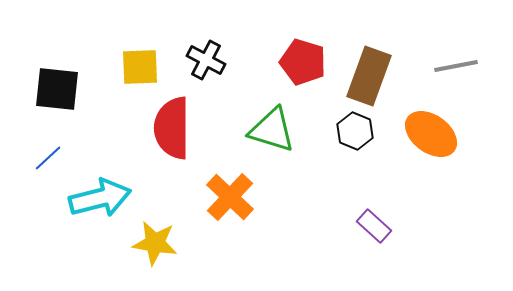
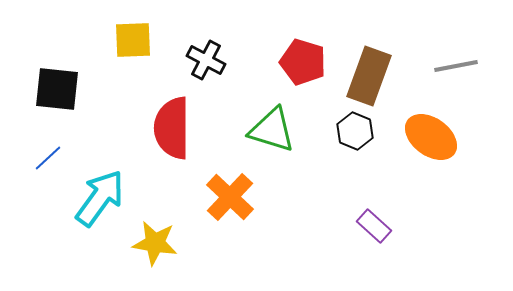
yellow square: moved 7 px left, 27 px up
orange ellipse: moved 3 px down
cyan arrow: rotated 40 degrees counterclockwise
